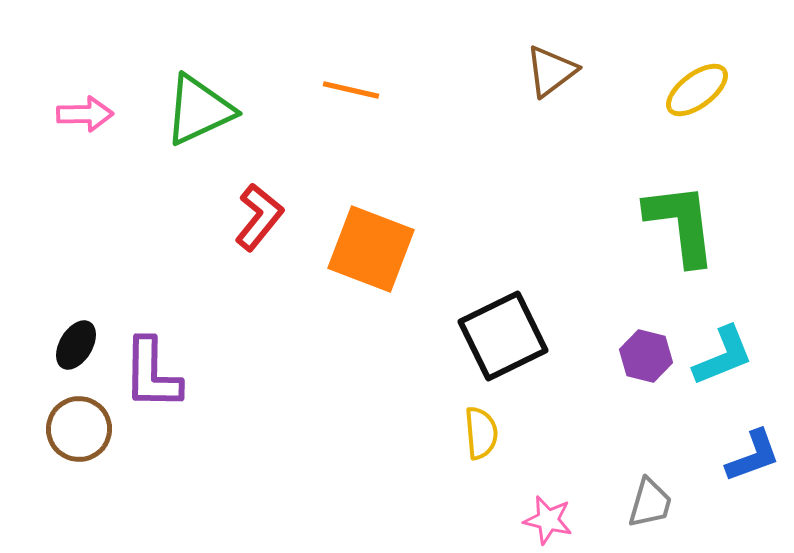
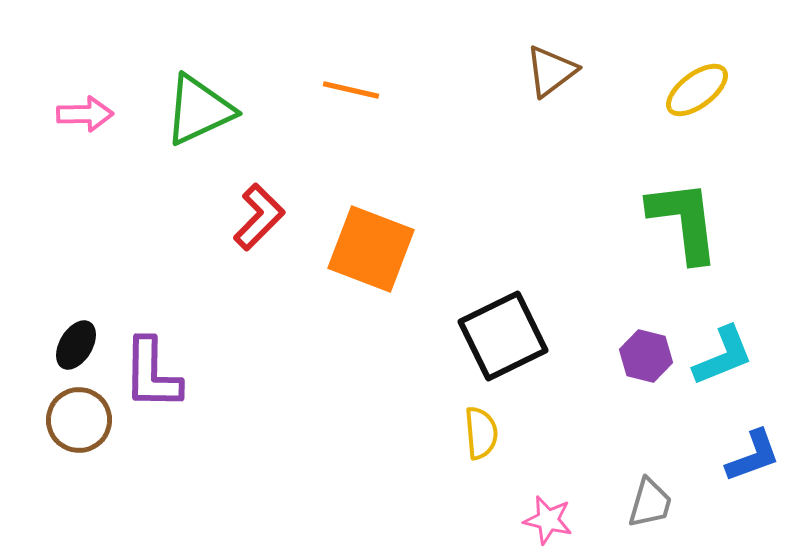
red L-shape: rotated 6 degrees clockwise
green L-shape: moved 3 px right, 3 px up
brown circle: moved 9 px up
